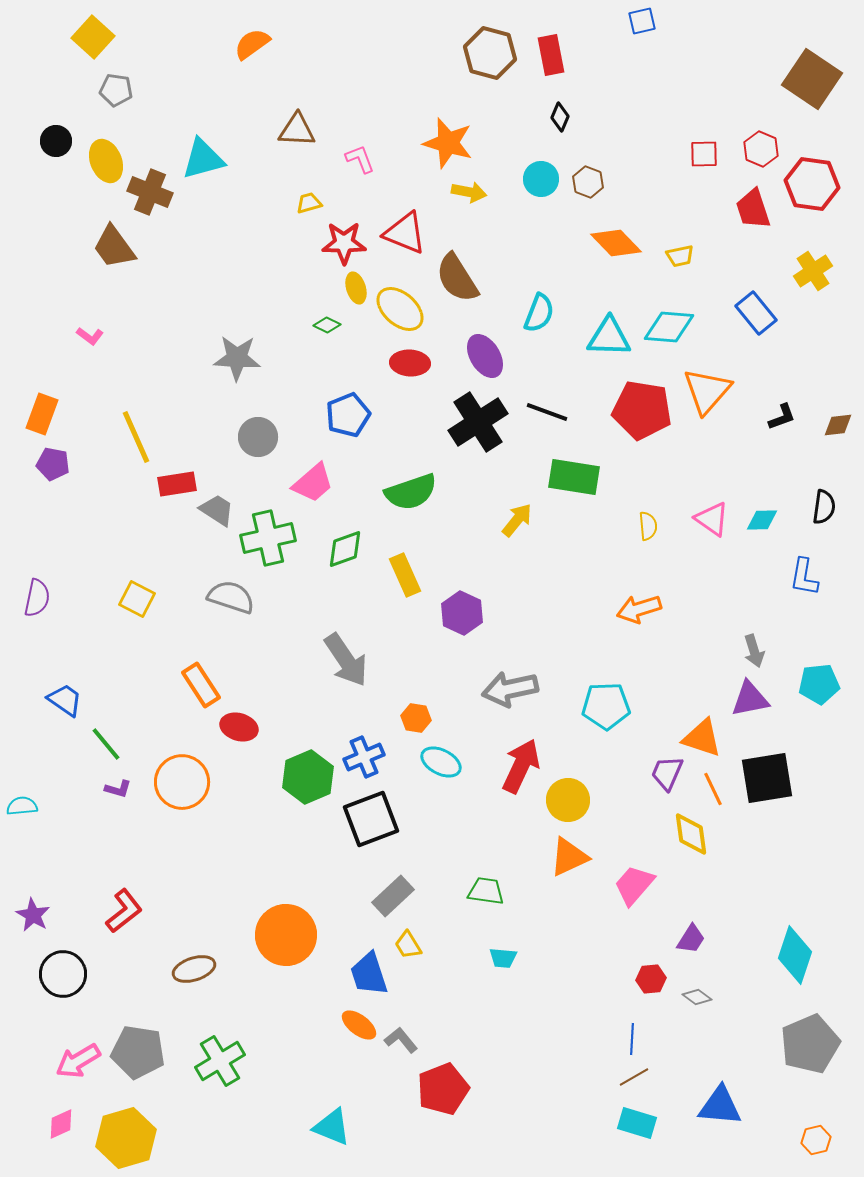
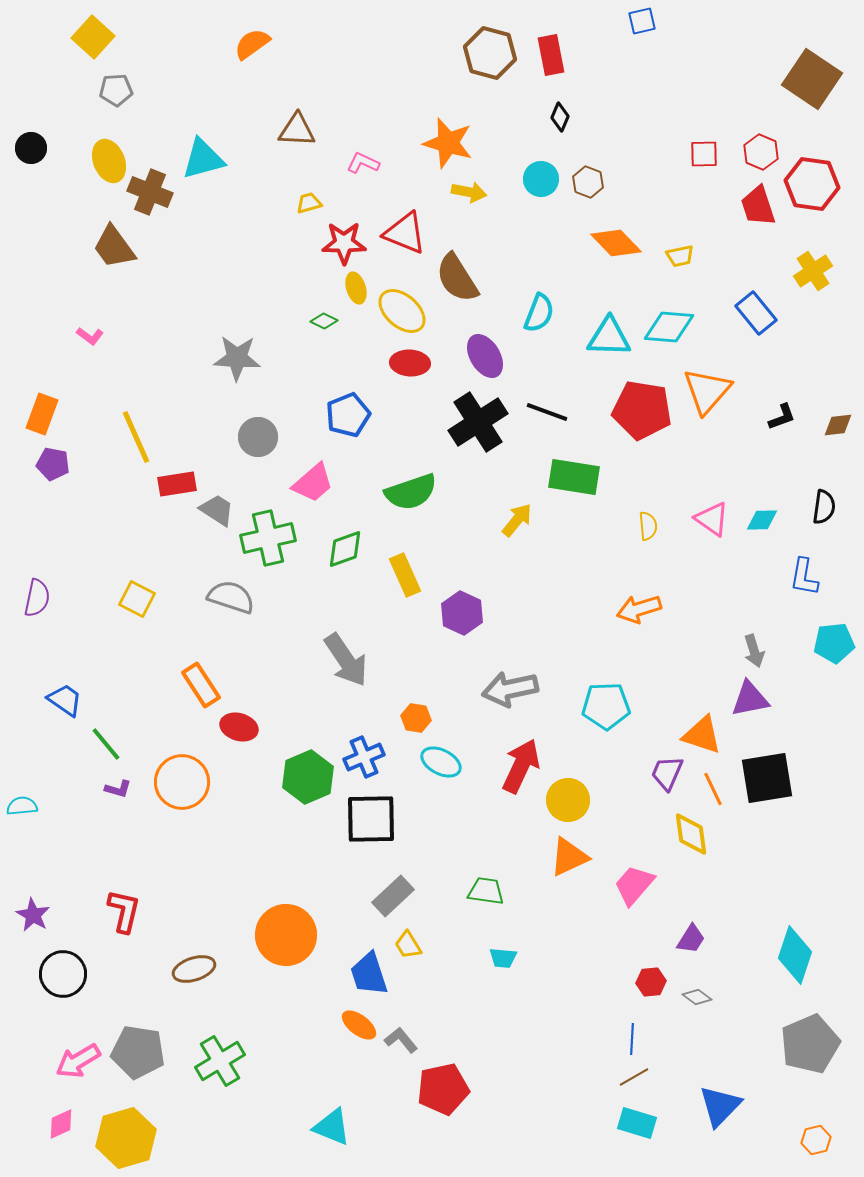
gray pentagon at (116, 90): rotated 12 degrees counterclockwise
black circle at (56, 141): moved 25 px left, 7 px down
red hexagon at (761, 149): moved 3 px down
pink L-shape at (360, 159): moved 3 px right, 4 px down; rotated 44 degrees counterclockwise
yellow ellipse at (106, 161): moved 3 px right
red trapezoid at (753, 209): moved 5 px right, 3 px up
yellow ellipse at (400, 309): moved 2 px right, 2 px down
green diamond at (327, 325): moved 3 px left, 4 px up
cyan pentagon at (819, 684): moved 15 px right, 41 px up
orange triangle at (702, 738): moved 3 px up
black square at (371, 819): rotated 20 degrees clockwise
red L-shape at (124, 911): rotated 39 degrees counterclockwise
red hexagon at (651, 979): moved 3 px down
red pentagon at (443, 1089): rotated 9 degrees clockwise
blue triangle at (720, 1106): rotated 51 degrees counterclockwise
